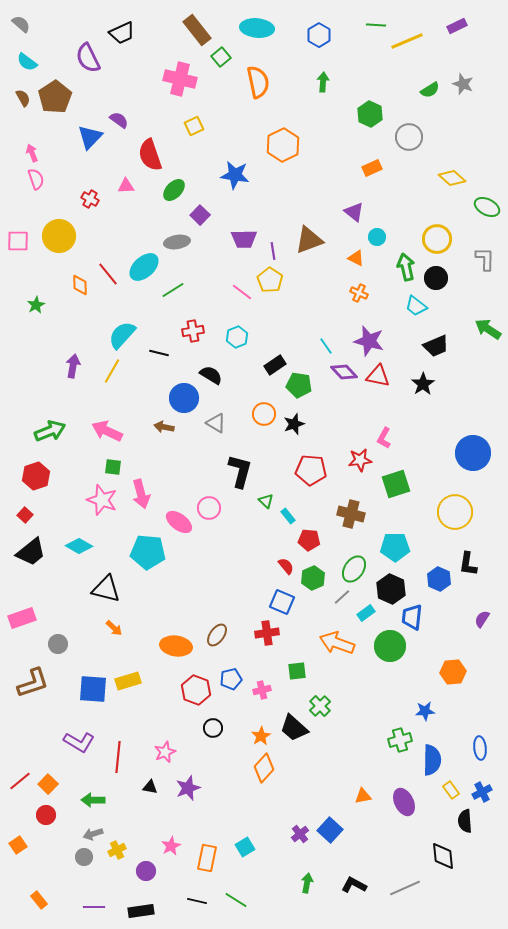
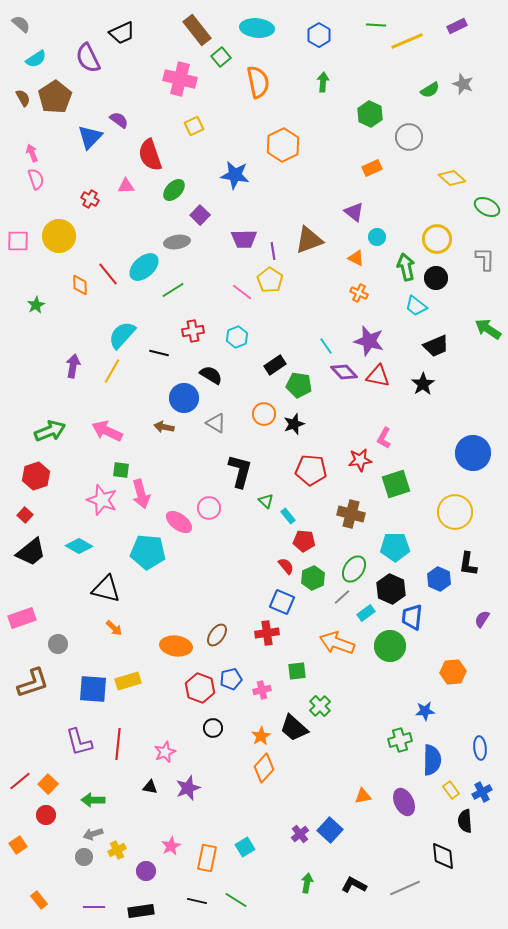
cyan semicircle at (27, 62): moved 9 px right, 3 px up; rotated 70 degrees counterclockwise
green square at (113, 467): moved 8 px right, 3 px down
red pentagon at (309, 540): moved 5 px left, 1 px down
red hexagon at (196, 690): moved 4 px right, 2 px up
purple L-shape at (79, 742): rotated 44 degrees clockwise
red line at (118, 757): moved 13 px up
